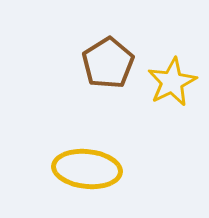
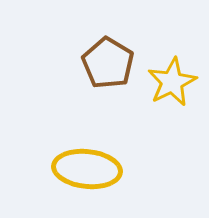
brown pentagon: rotated 9 degrees counterclockwise
